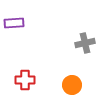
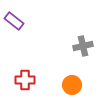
purple rectangle: moved 2 px up; rotated 42 degrees clockwise
gray cross: moved 2 px left, 3 px down
